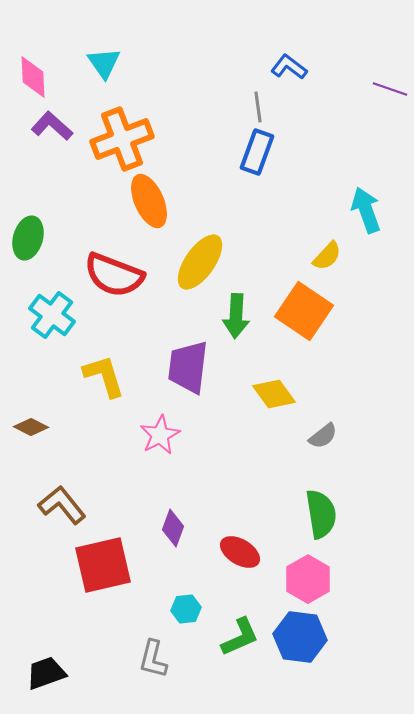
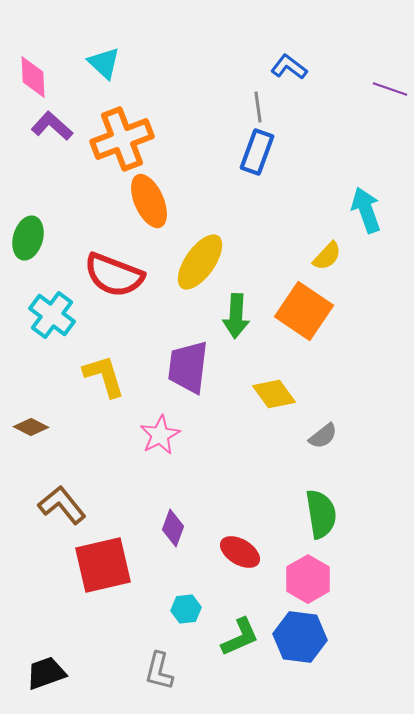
cyan triangle: rotated 12 degrees counterclockwise
gray L-shape: moved 6 px right, 12 px down
